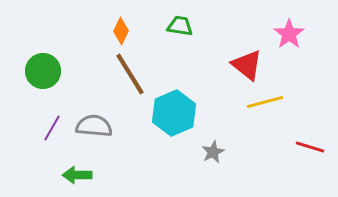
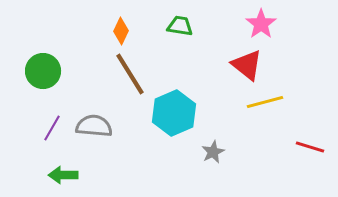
pink star: moved 28 px left, 10 px up
green arrow: moved 14 px left
